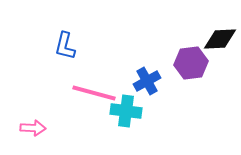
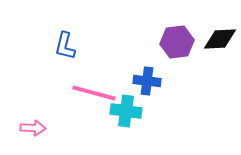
purple hexagon: moved 14 px left, 21 px up
blue cross: rotated 36 degrees clockwise
